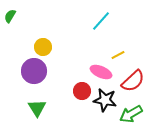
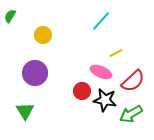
yellow circle: moved 12 px up
yellow line: moved 2 px left, 2 px up
purple circle: moved 1 px right, 2 px down
green triangle: moved 12 px left, 3 px down
